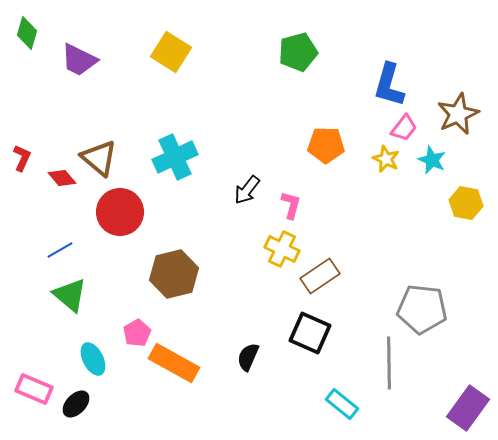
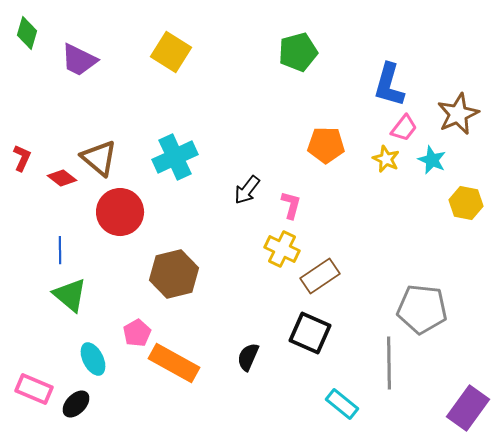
red diamond: rotated 12 degrees counterclockwise
blue line: rotated 60 degrees counterclockwise
